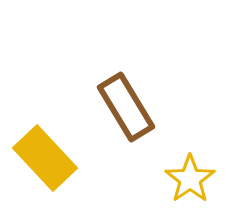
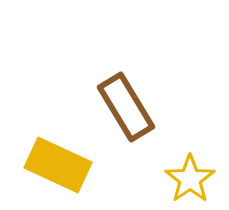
yellow rectangle: moved 13 px right, 7 px down; rotated 22 degrees counterclockwise
